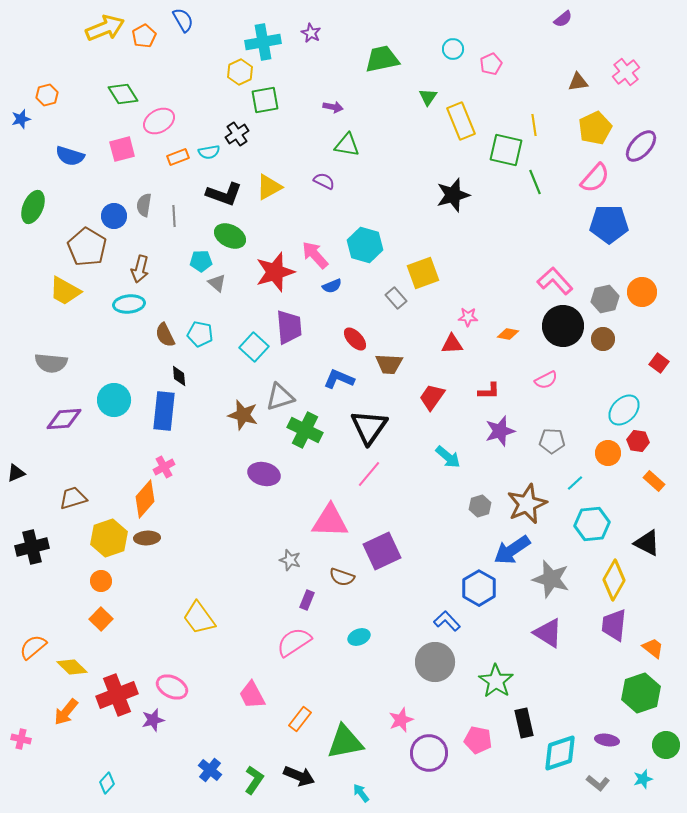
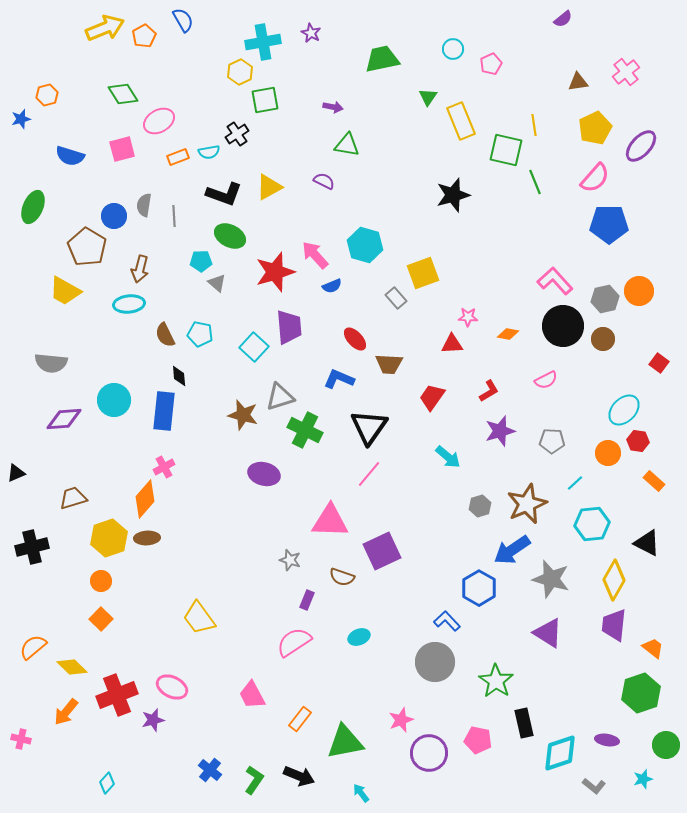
orange circle at (642, 292): moved 3 px left, 1 px up
red L-shape at (489, 391): rotated 30 degrees counterclockwise
gray L-shape at (598, 783): moved 4 px left, 3 px down
